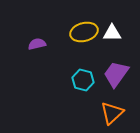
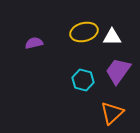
white triangle: moved 4 px down
purple semicircle: moved 3 px left, 1 px up
purple trapezoid: moved 2 px right, 3 px up
